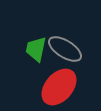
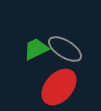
green trapezoid: rotated 52 degrees clockwise
